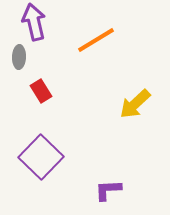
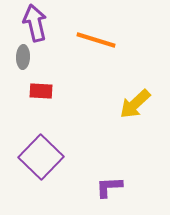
purple arrow: moved 1 px right, 1 px down
orange line: rotated 48 degrees clockwise
gray ellipse: moved 4 px right
red rectangle: rotated 55 degrees counterclockwise
purple L-shape: moved 1 px right, 3 px up
